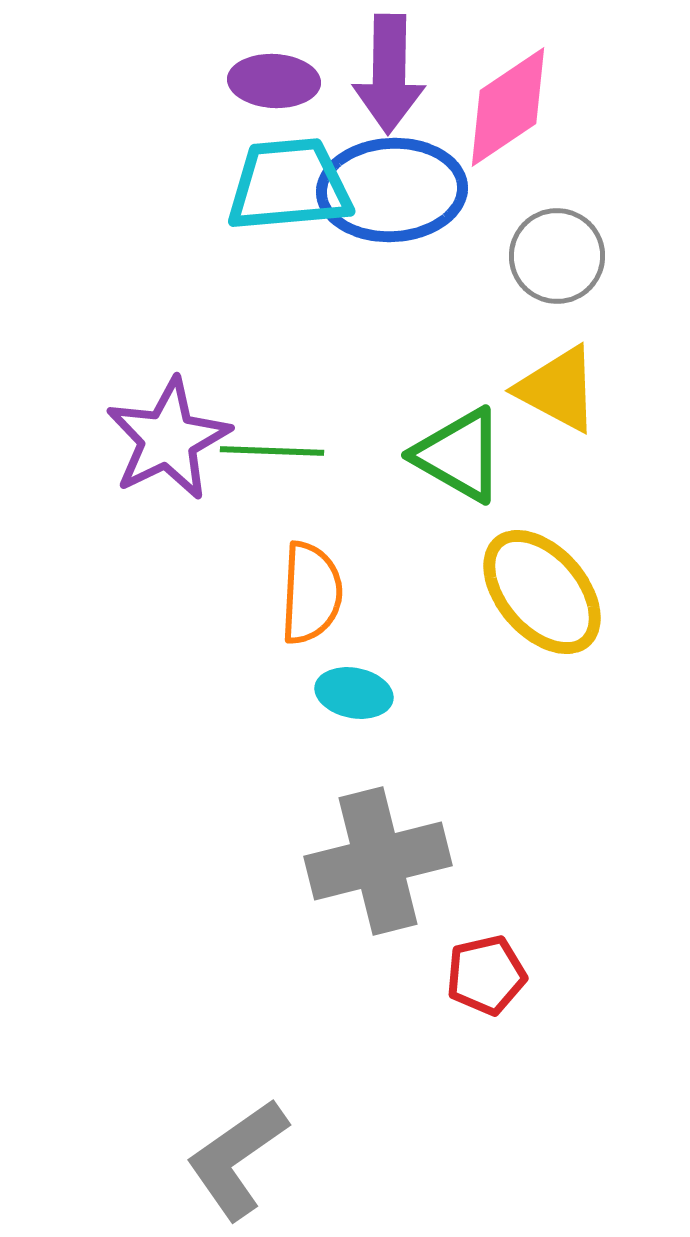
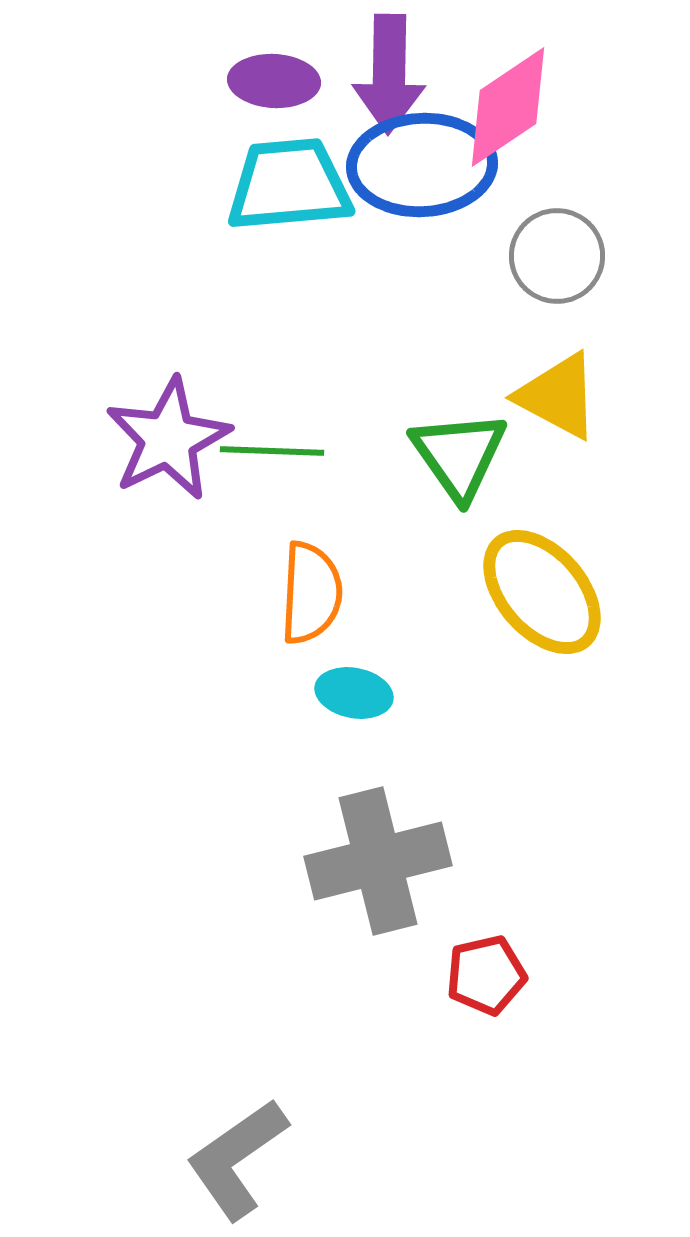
blue ellipse: moved 30 px right, 25 px up
yellow triangle: moved 7 px down
green triangle: rotated 25 degrees clockwise
